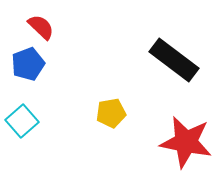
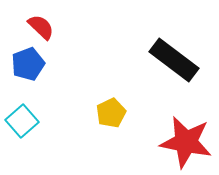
yellow pentagon: rotated 16 degrees counterclockwise
